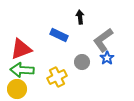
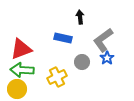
blue rectangle: moved 4 px right, 3 px down; rotated 12 degrees counterclockwise
